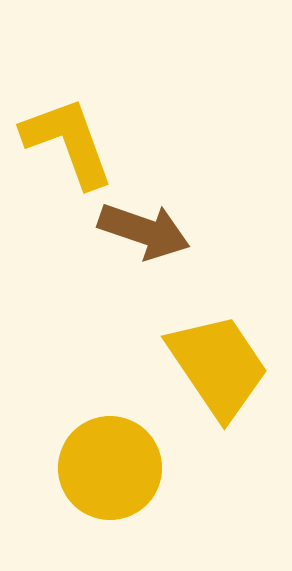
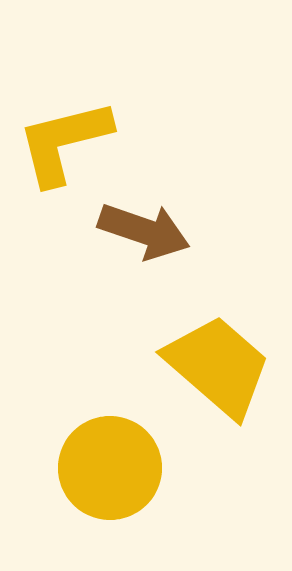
yellow L-shape: moved 4 px left; rotated 84 degrees counterclockwise
yellow trapezoid: rotated 15 degrees counterclockwise
